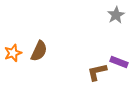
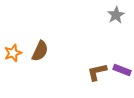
brown semicircle: moved 1 px right
purple rectangle: moved 3 px right, 8 px down
